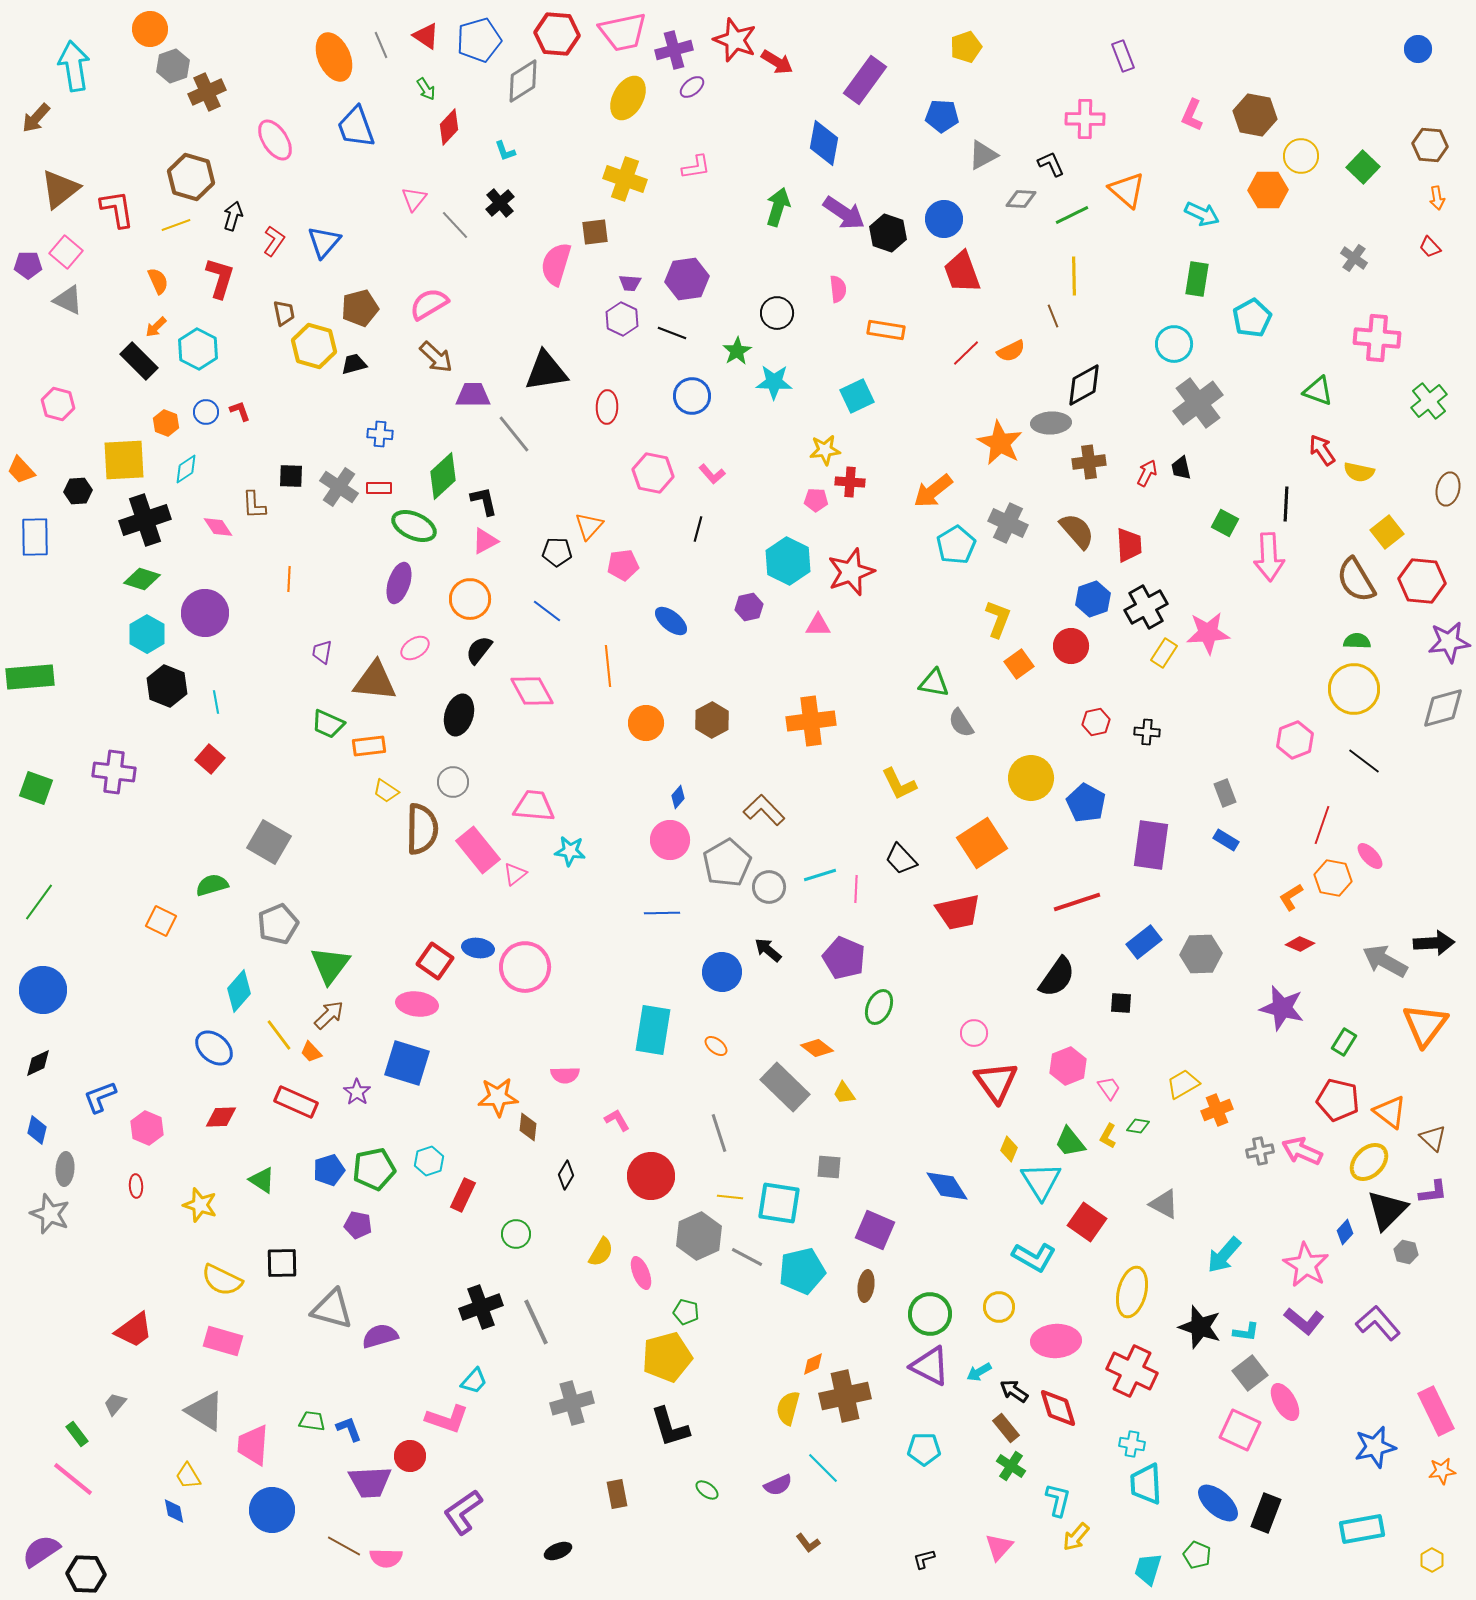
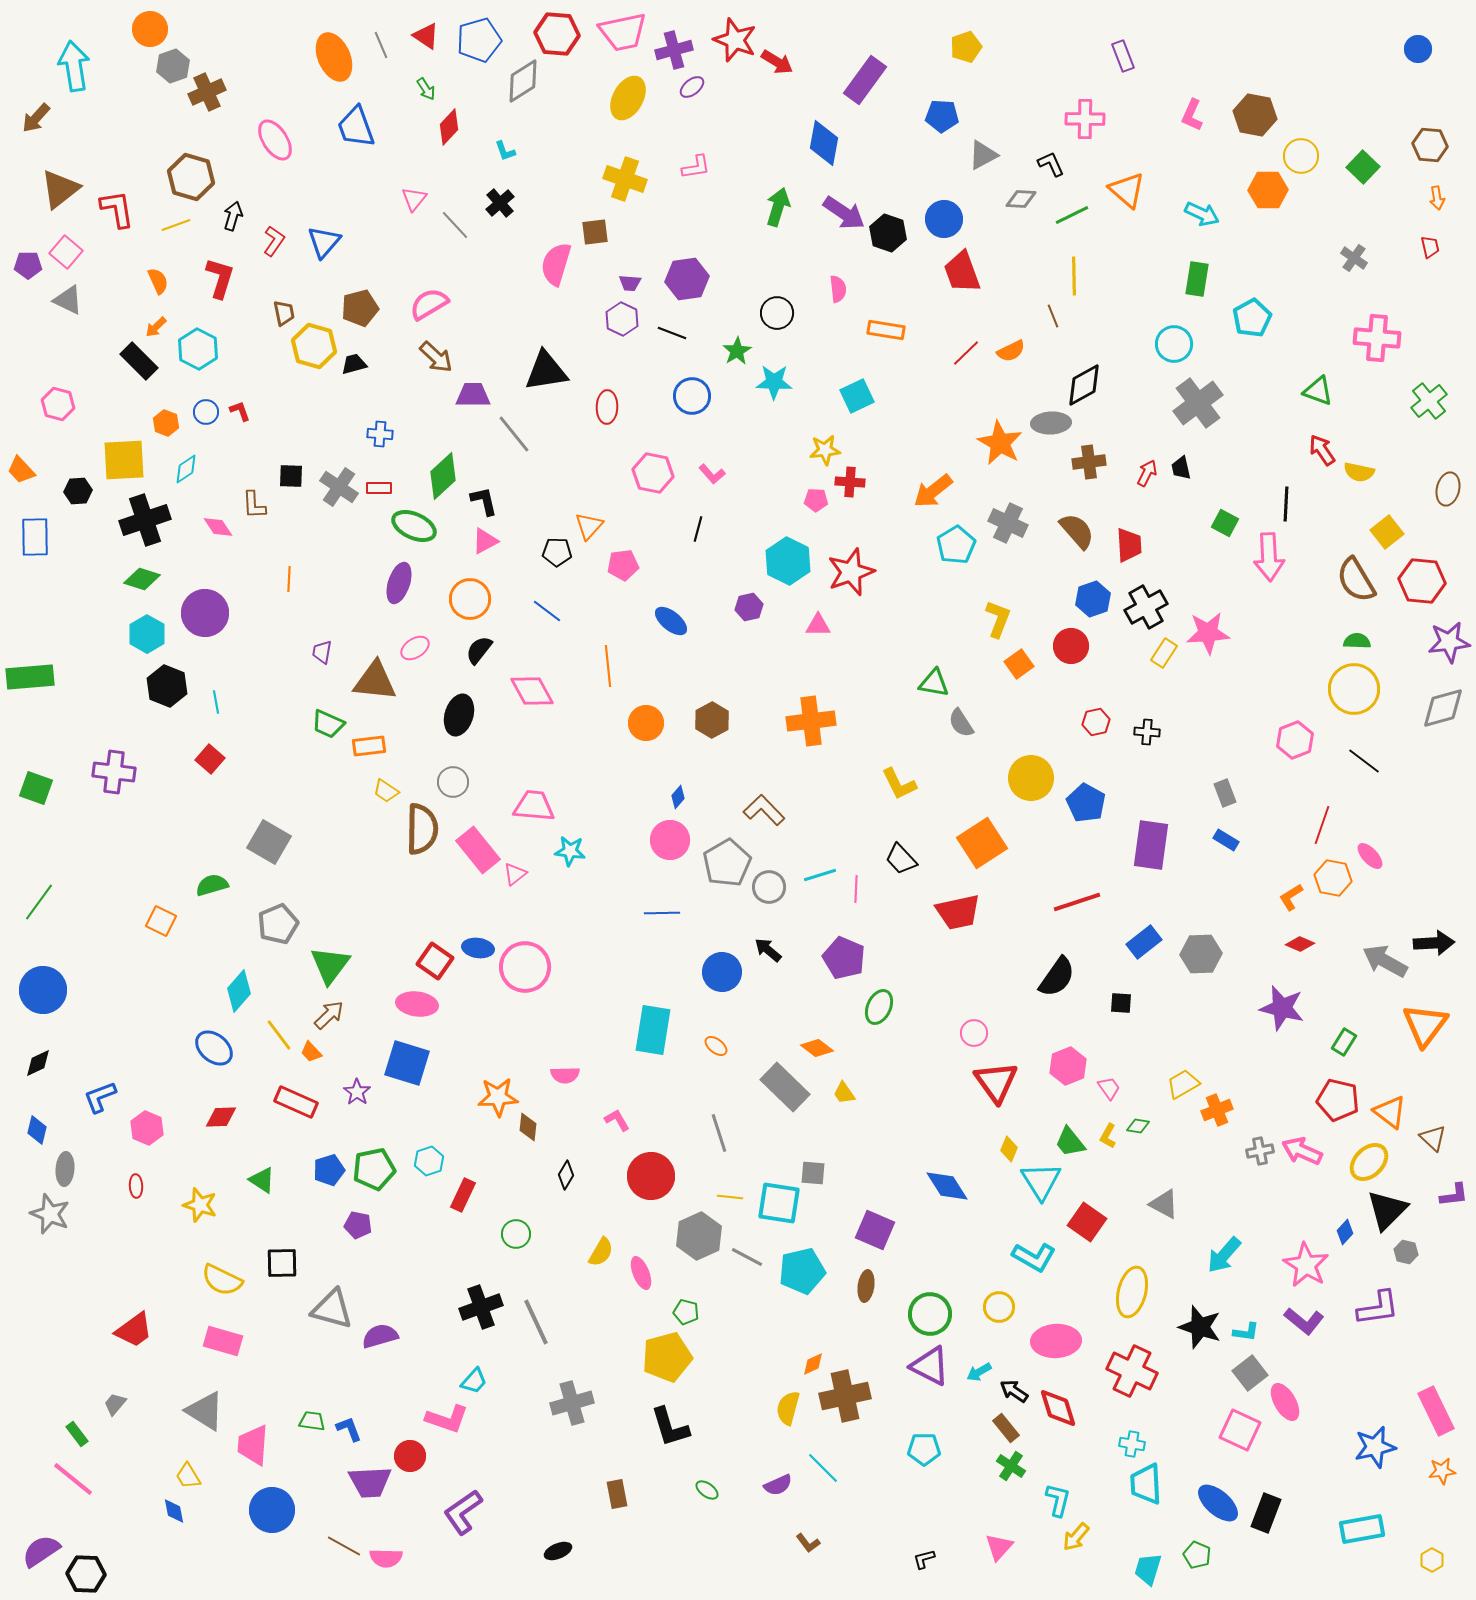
red trapezoid at (1430, 247): rotated 150 degrees counterclockwise
gray square at (829, 1167): moved 16 px left, 6 px down
purple L-shape at (1433, 1192): moved 21 px right, 3 px down
purple L-shape at (1378, 1323): moved 15 px up; rotated 123 degrees clockwise
